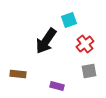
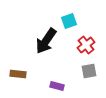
cyan square: moved 1 px down
red cross: moved 1 px right, 1 px down
